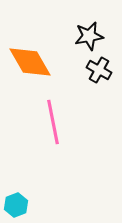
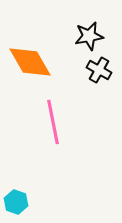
cyan hexagon: moved 3 px up; rotated 20 degrees counterclockwise
